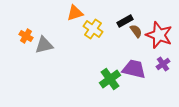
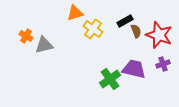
brown semicircle: rotated 16 degrees clockwise
purple cross: rotated 16 degrees clockwise
